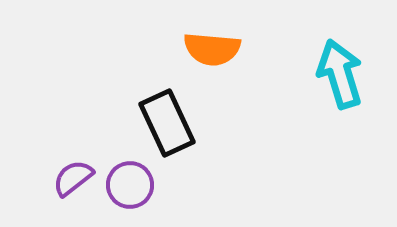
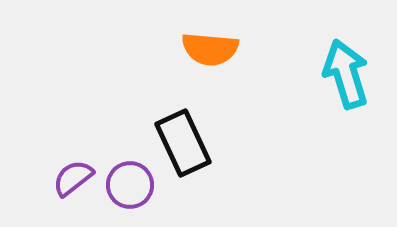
orange semicircle: moved 2 px left
cyan arrow: moved 6 px right
black rectangle: moved 16 px right, 20 px down
